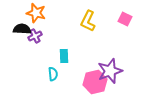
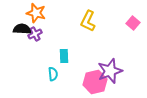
pink square: moved 8 px right, 4 px down; rotated 16 degrees clockwise
purple cross: moved 2 px up
